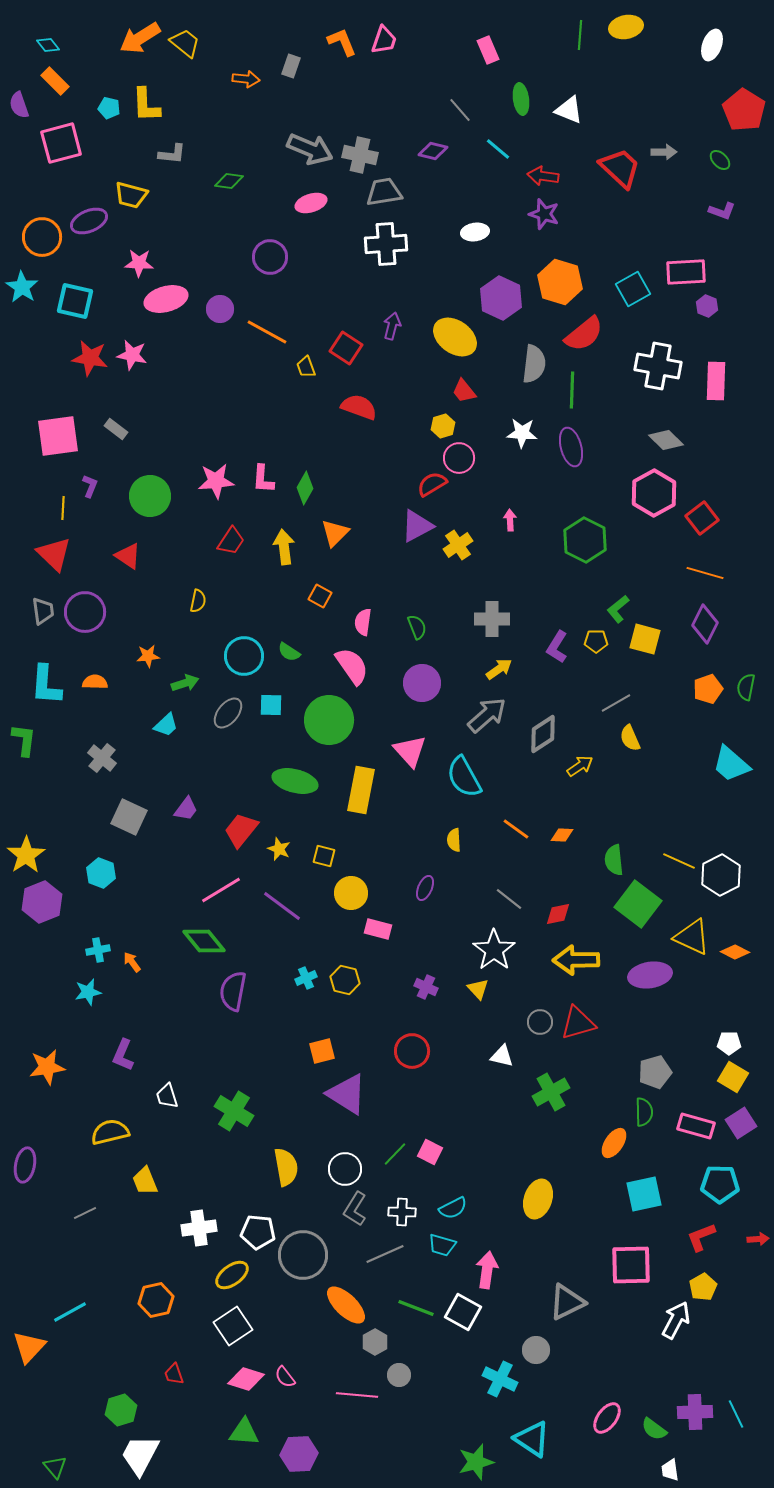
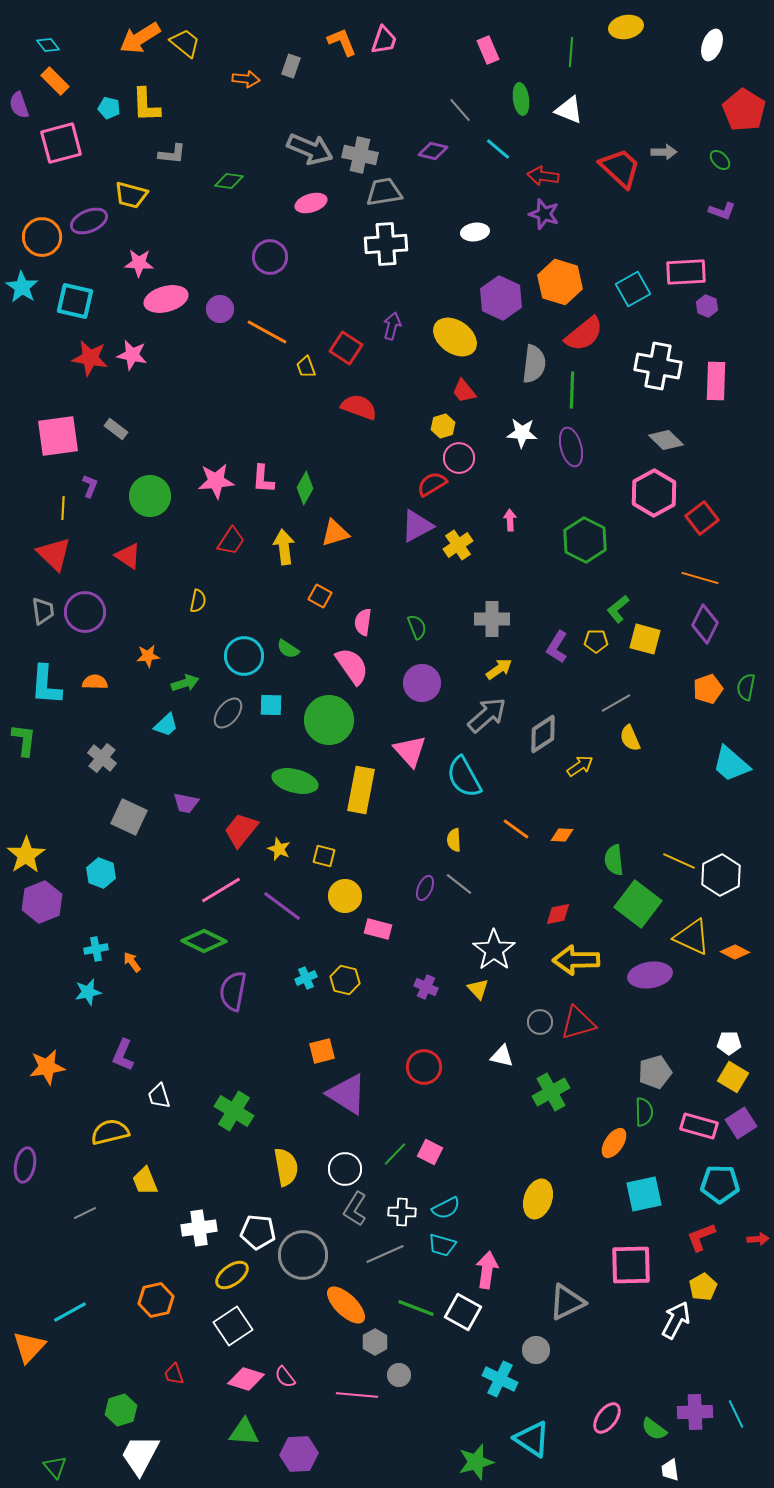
green line at (580, 35): moved 9 px left, 17 px down
orange triangle at (335, 533): rotated 28 degrees clockwise
orange line at (705, 573): moved 5 px left, 5 px down
green semicircle at (289, 652): moved 1 px left, 3 px up
purple trapezoid at (186, 809): moved 6 px up; rotated 64 degrees clockwise
yellow circle at (351, 893): moved 6 px left, 3 px down
gray line at (509, 899): moved 50 px left, 15 px up
green diamond at (204, 941): rotated 24 degrees counterclockwise
cyan cross at (98, 950): moved 2 px left, 1 px up
red circle at (412, 1051): moved 12 px right, 16 px down
white trapezoid at (167, 1096): moved 8 px left
pink rectangle at (696, 1126): moved 3 px right
cyan semicircle at (453, 1208): moved 7 px left
